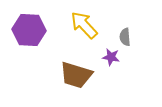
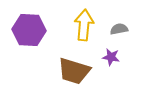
yellow arrow: rotated 48 degrees clockwise
gray semicircle: moved 6 px left, 8 px up; rotated 84 degrees clockwise
brown trapezoid: moved 2 px left, 4 px up
